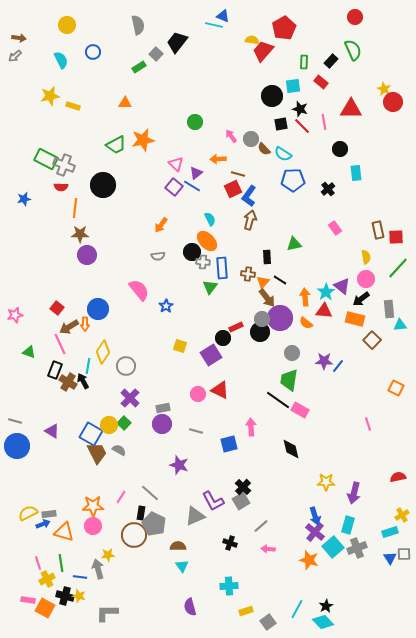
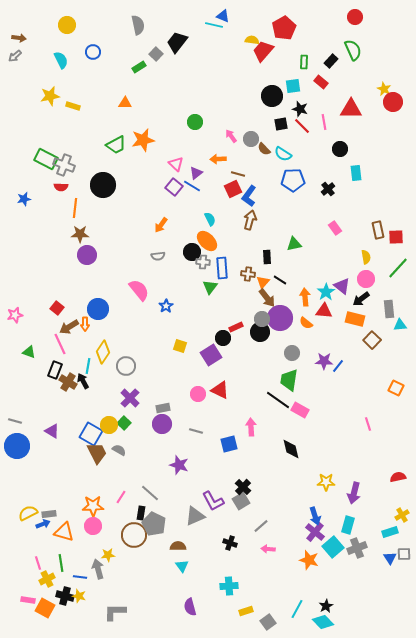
gray L-shape at (107, 613): moved 8 px right, 1 px up
